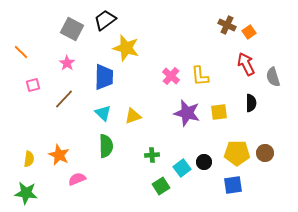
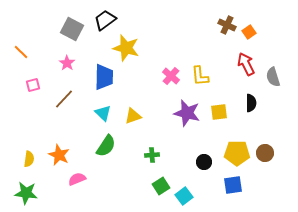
green semicircle: rotated 35 degrees clockwise
cyan square: moved 2 px right, 28 px down
